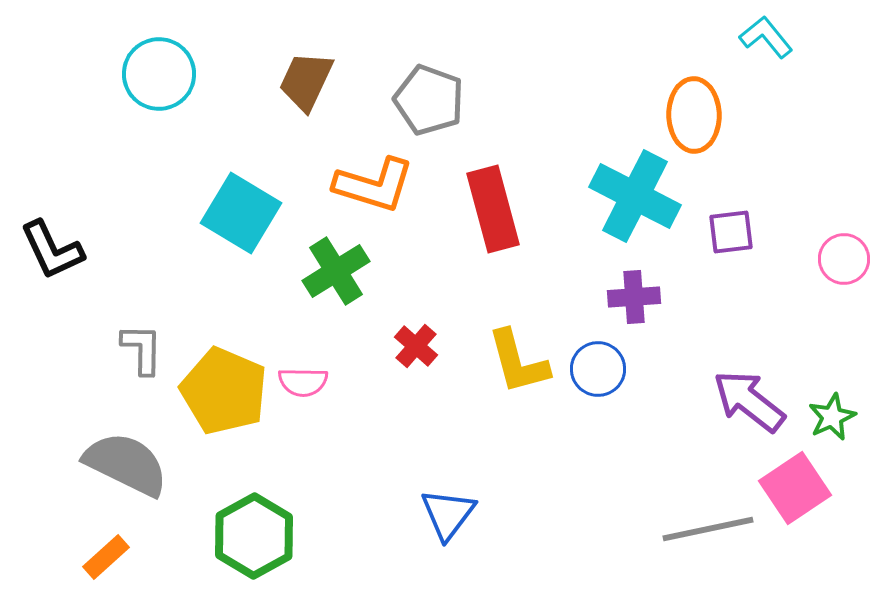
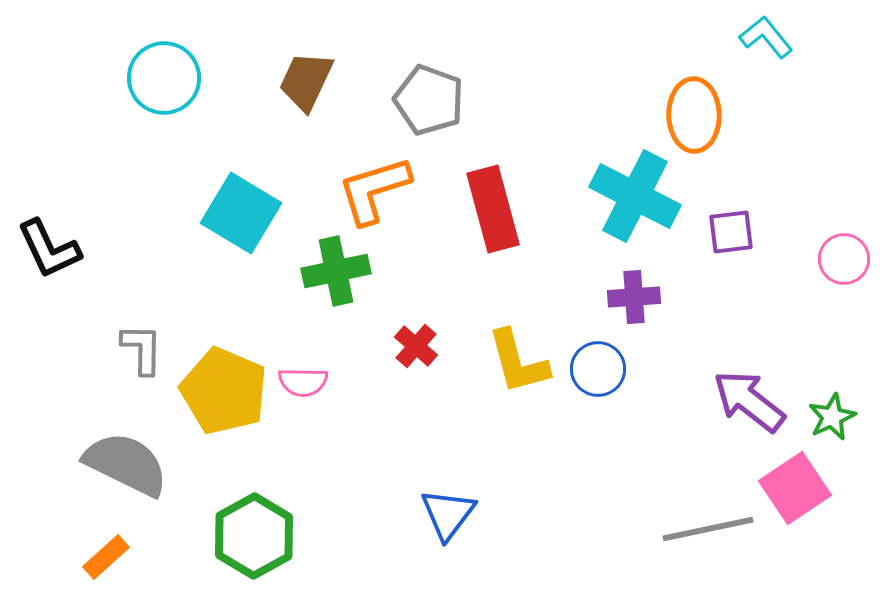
cyan circle: moved 5 px right, 4 px down
orange L-shape: moved 5 px down; rotated 146 degrees clockwise
black L-shape: moved 3 px left, 1 px up
green cross: rotated 20 degrees clockwise
